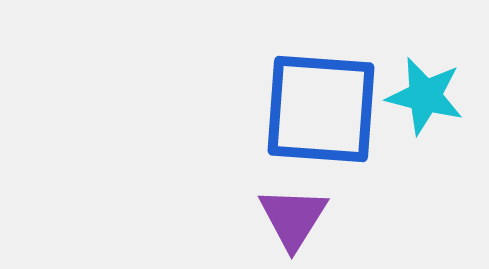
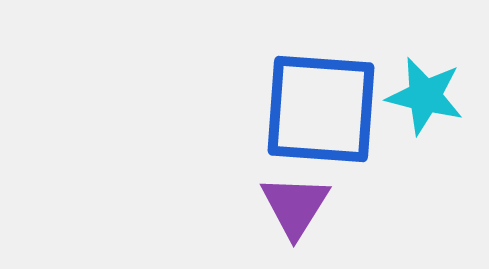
purple triangle: moved 2 px right, 12 px up
